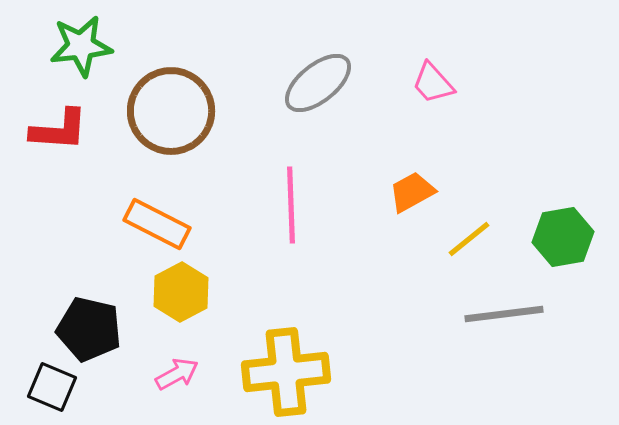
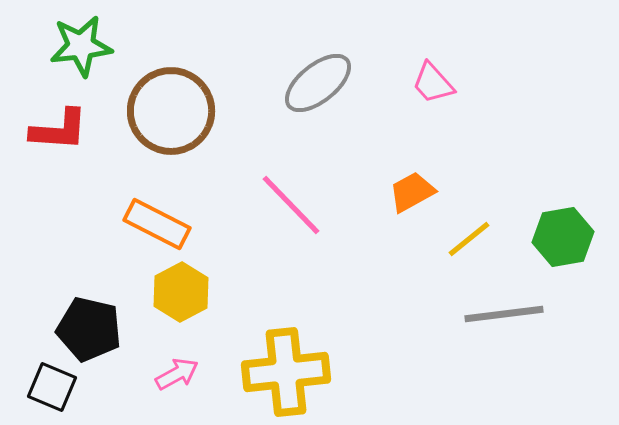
pink line: rotated 42 degrees counterclockwise
